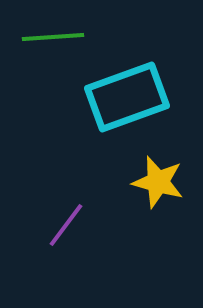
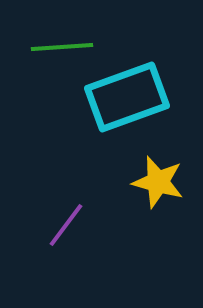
green line: moved 9 px right, 10 px down
